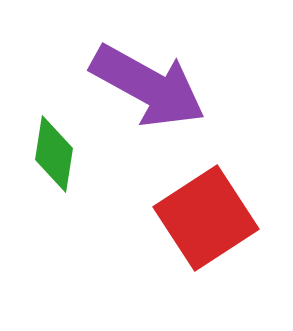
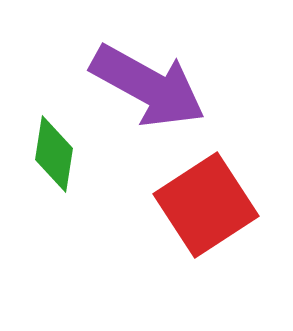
red square: moved 13 px up
